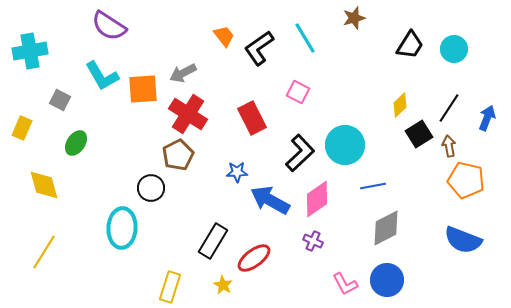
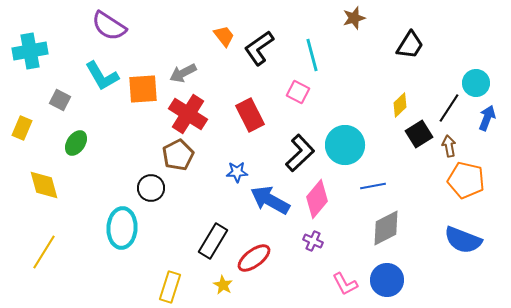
cyan line at (305, 38): moved 7 px right, 17 px down; rotated 16 degrees clockwise
cyan circle at (454, 49): moved 22 px right, 34 px down
red rectangle at (252, 118): moved 2 px left, 3 px up
pink diamond at (317, 199): rotated 15 degrees counterclockwise
